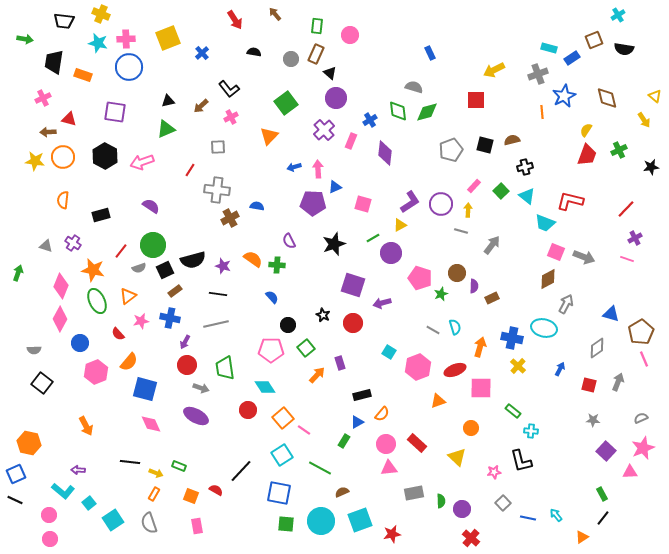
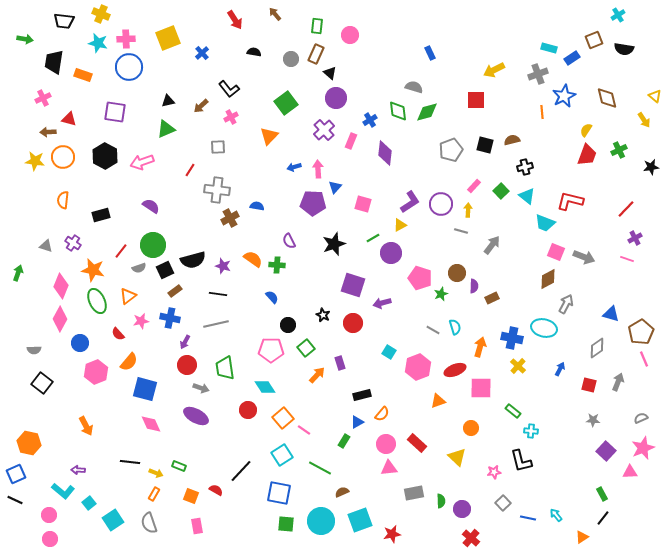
blue triangle at (335, 187): rotated 24 degrees counterclockwise
